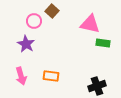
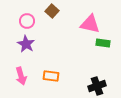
pink circle: moved 7 px left
